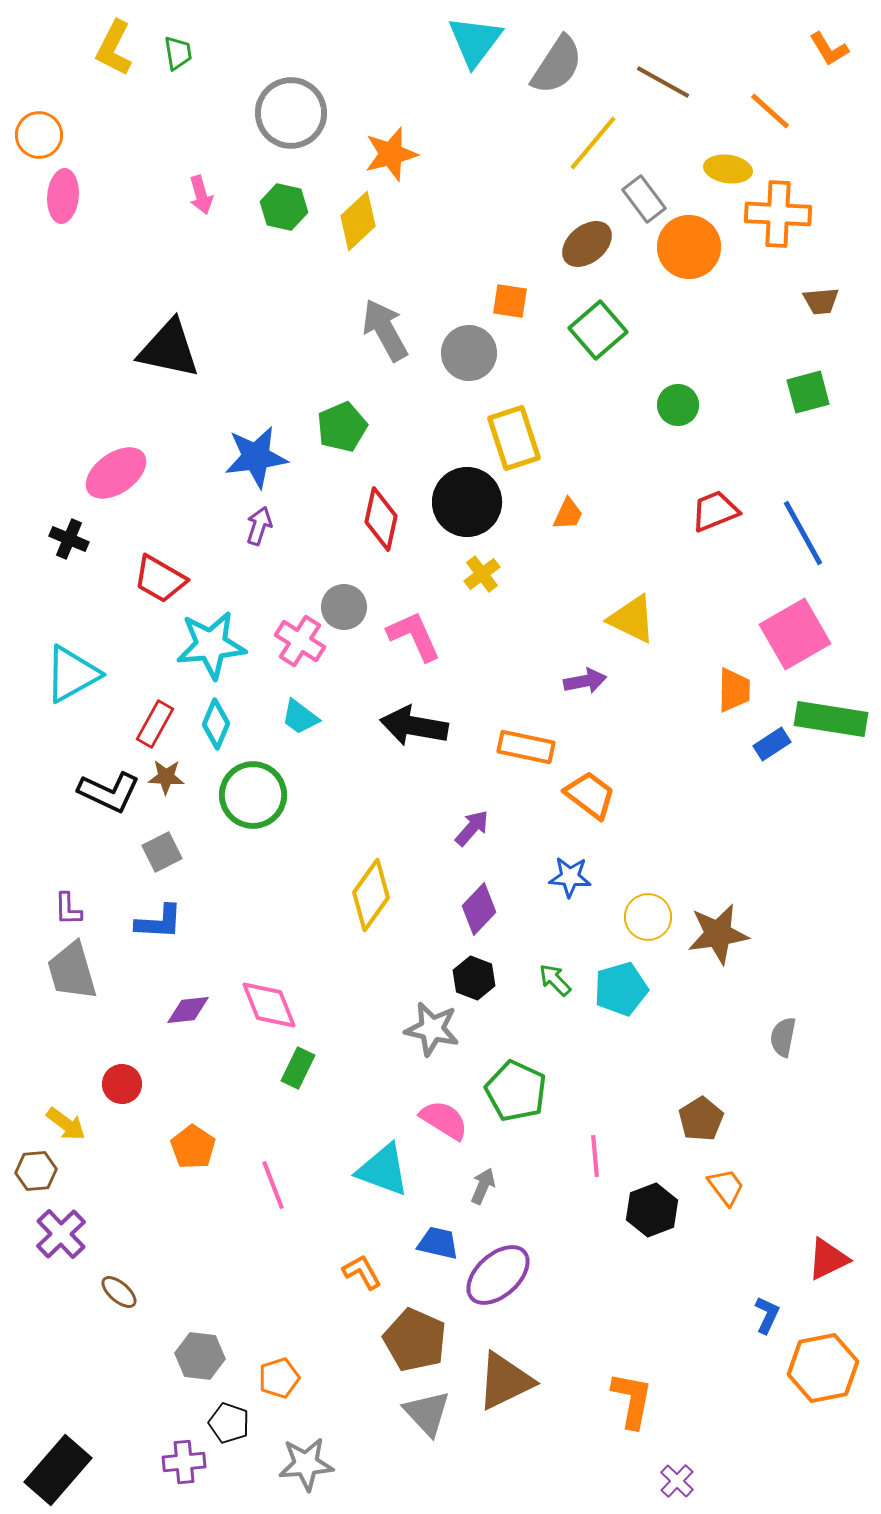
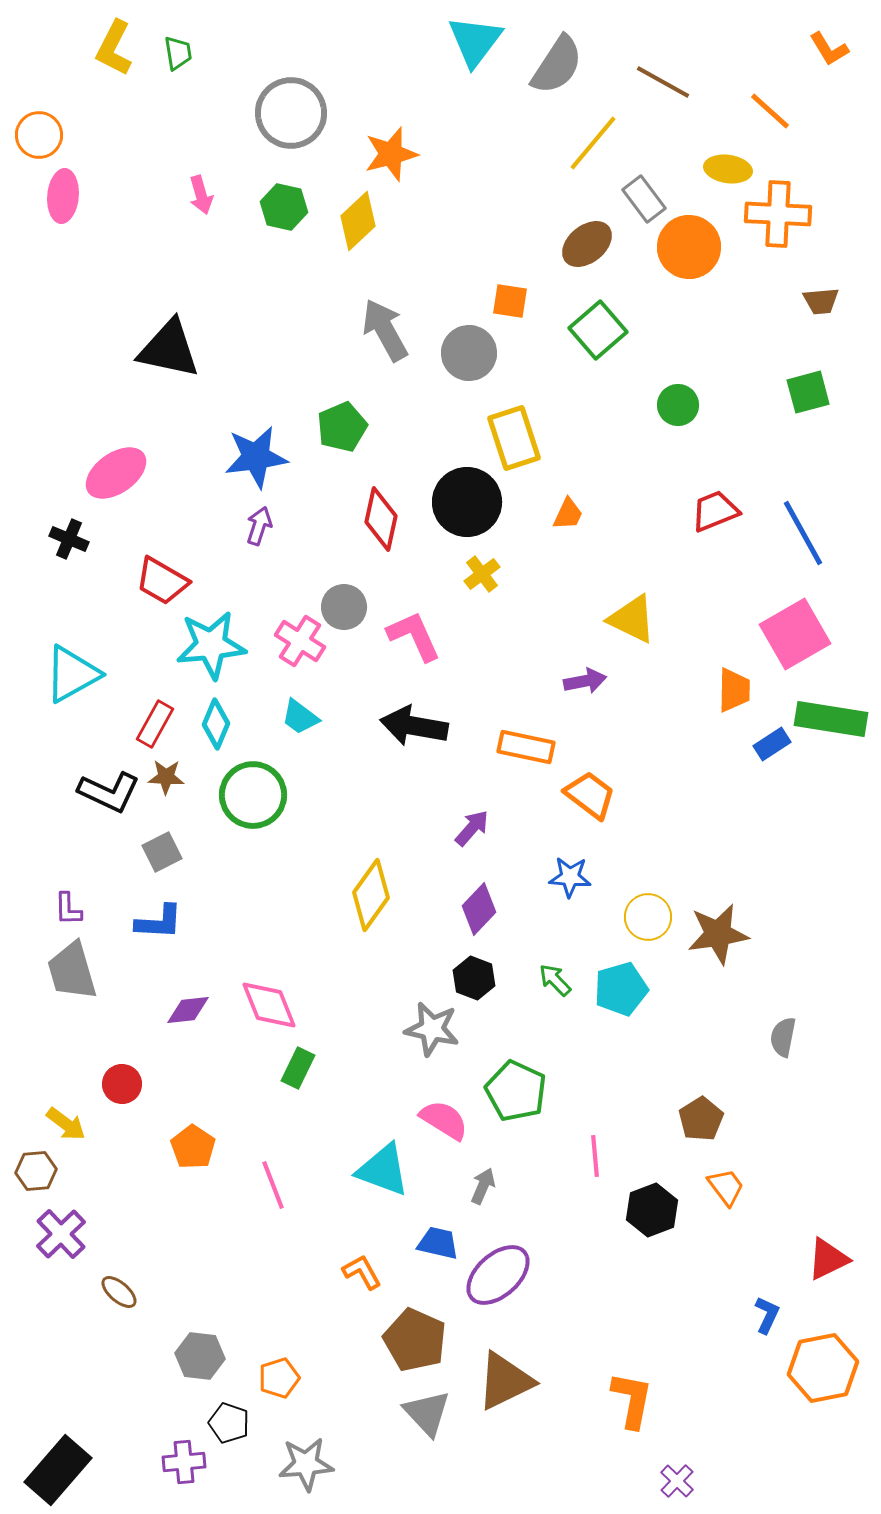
red trapezoid at (160, 579): moved 2 px right, 2 px down
